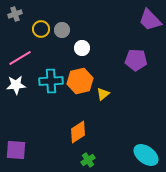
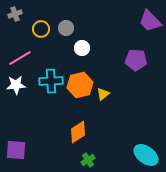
purple trapezoid: moved 1 px down
gray circle: moved 4 px right, 2 px up
orange hexagon: moved 4 px down
